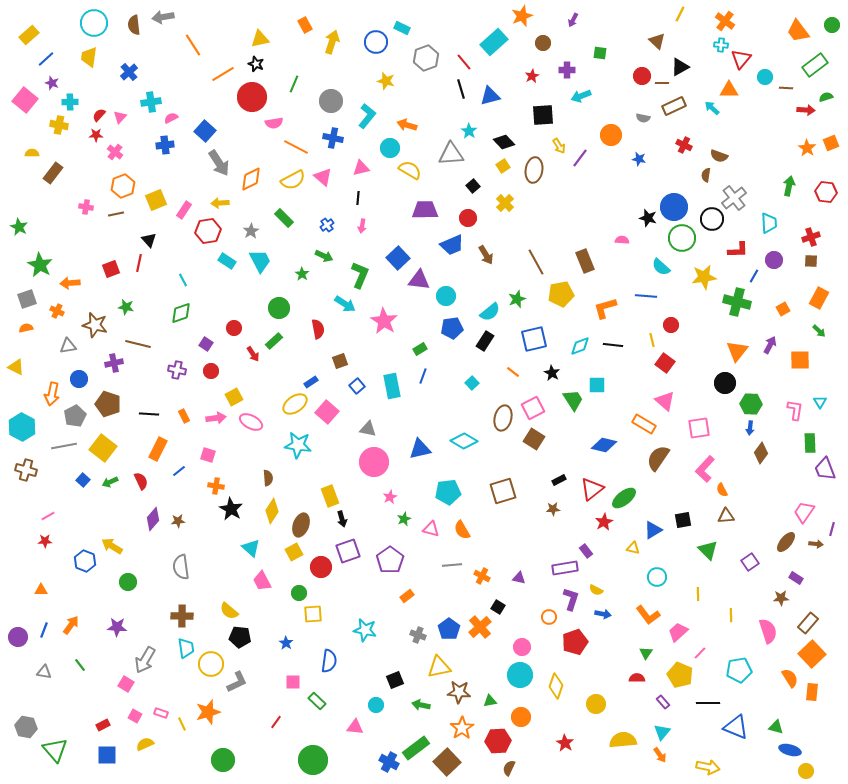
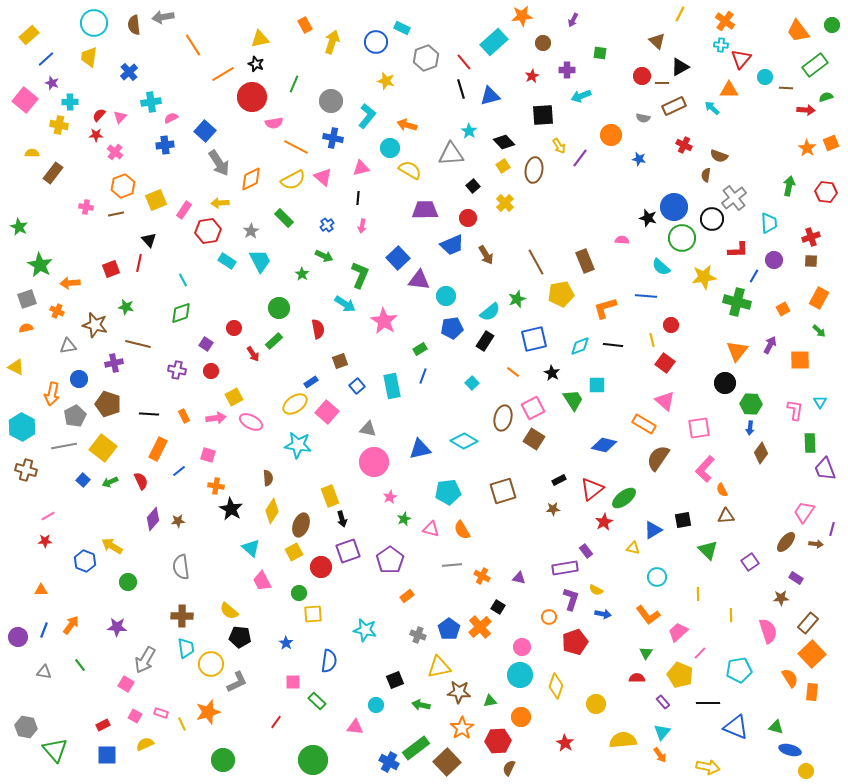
orange star at (522, 16): rotated 15 degrees clockwise
